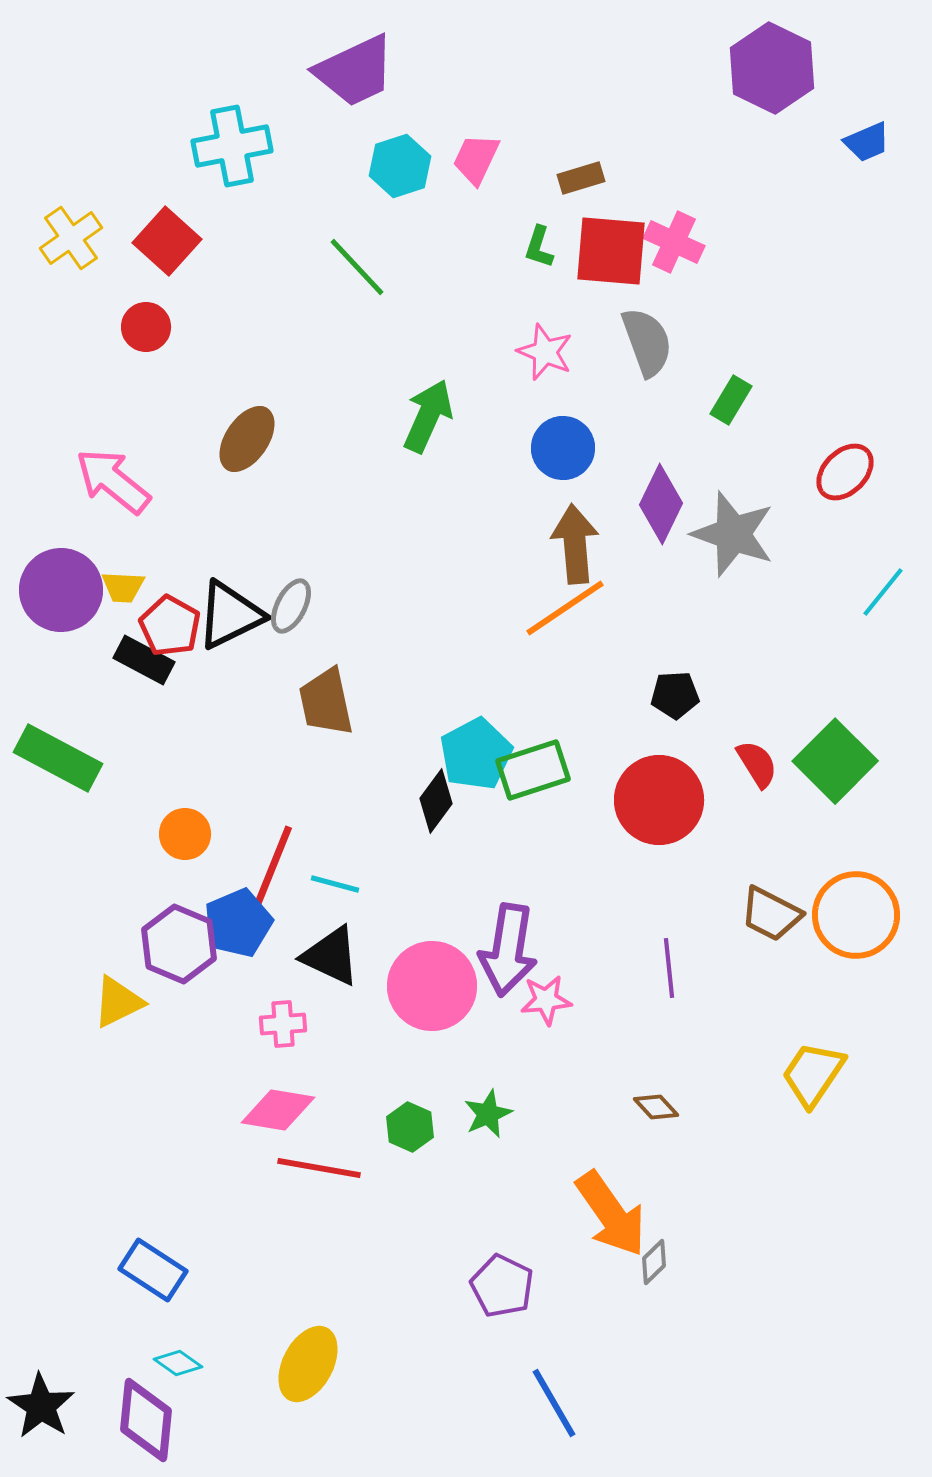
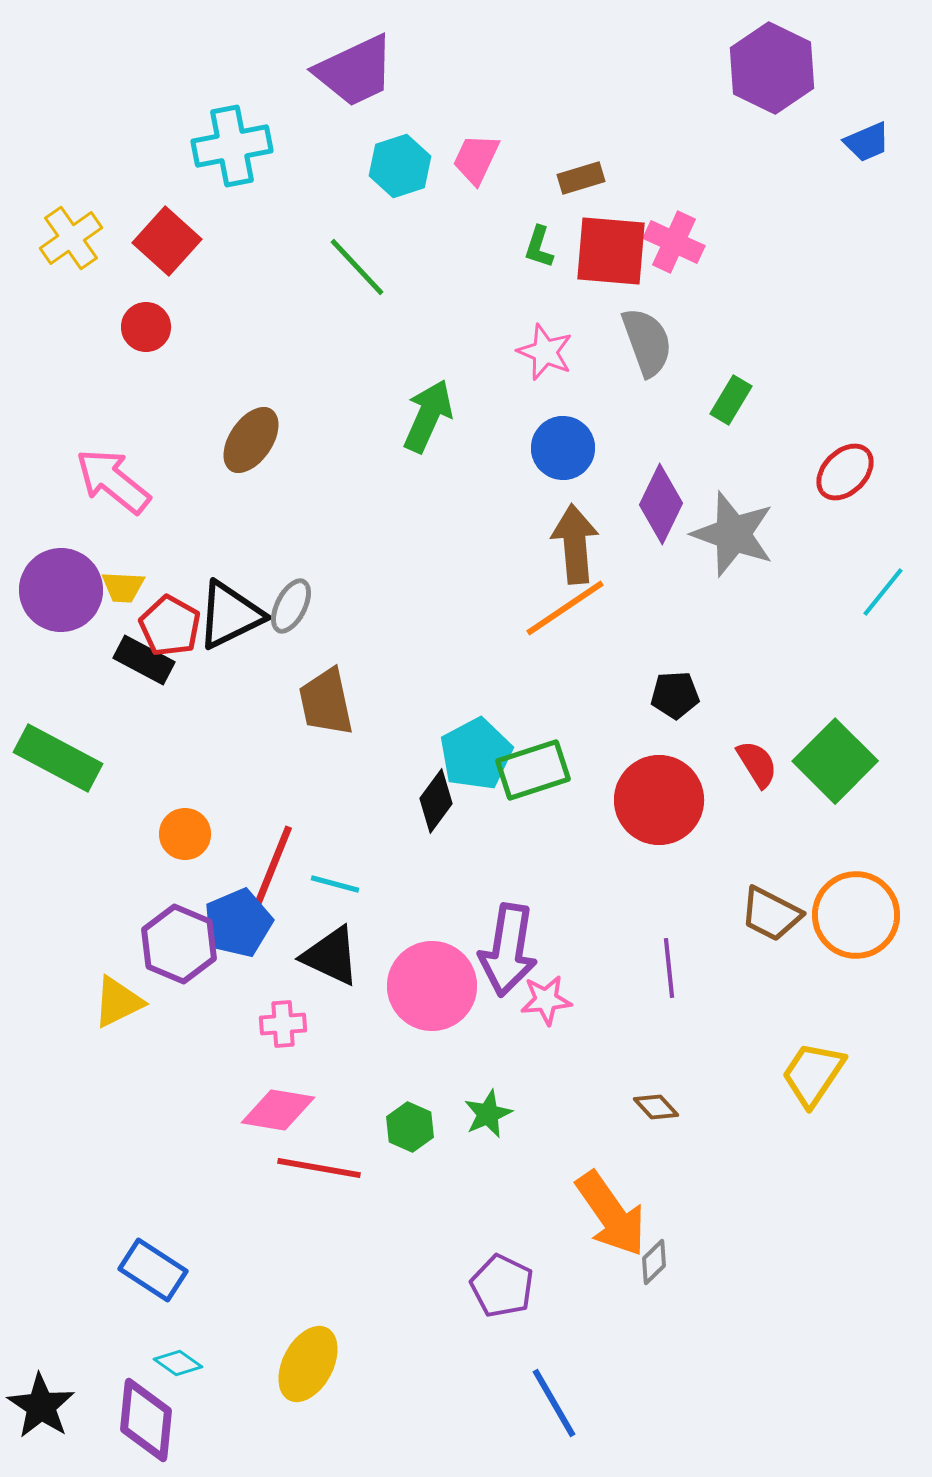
brown ellipse at (247, 439): moved 4 px right, 1 px down
